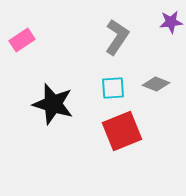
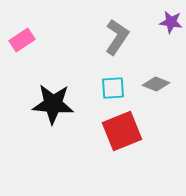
purple star: rotated 15 degrees clockwise
black star: rotated 12 degrees counterclockwise
